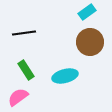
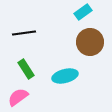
cyan rectangle: moved 4 px left
green rectangle: moved 1 px up
